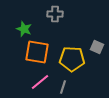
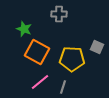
gray cross: moved 4 px right
orange square: rotated 20 degrees clockwise
